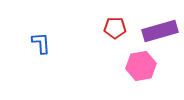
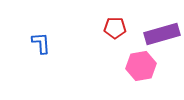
purple rectangle: moved 2 px right, 3 px down
